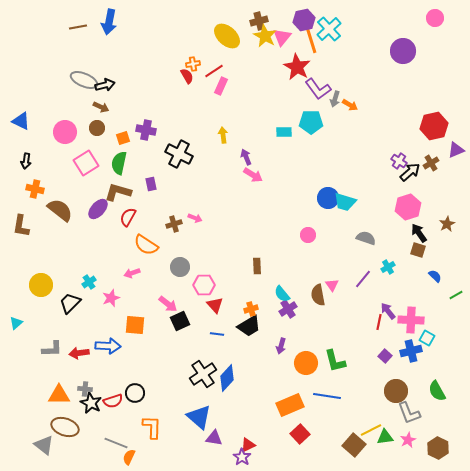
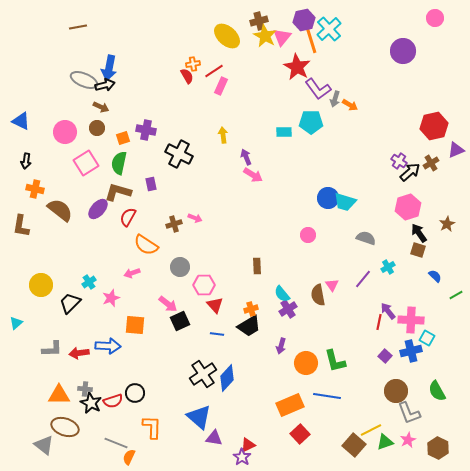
blue arrow at (109, 22): moved 46 px down
green triangle at (385, 437): moved 5 px down; rotated 12 degrees counterclockwise
